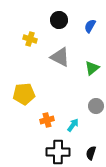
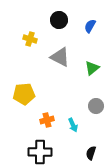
cyan arrow: rotated 120 degrees clockwise
black cross: moved 18 px left
